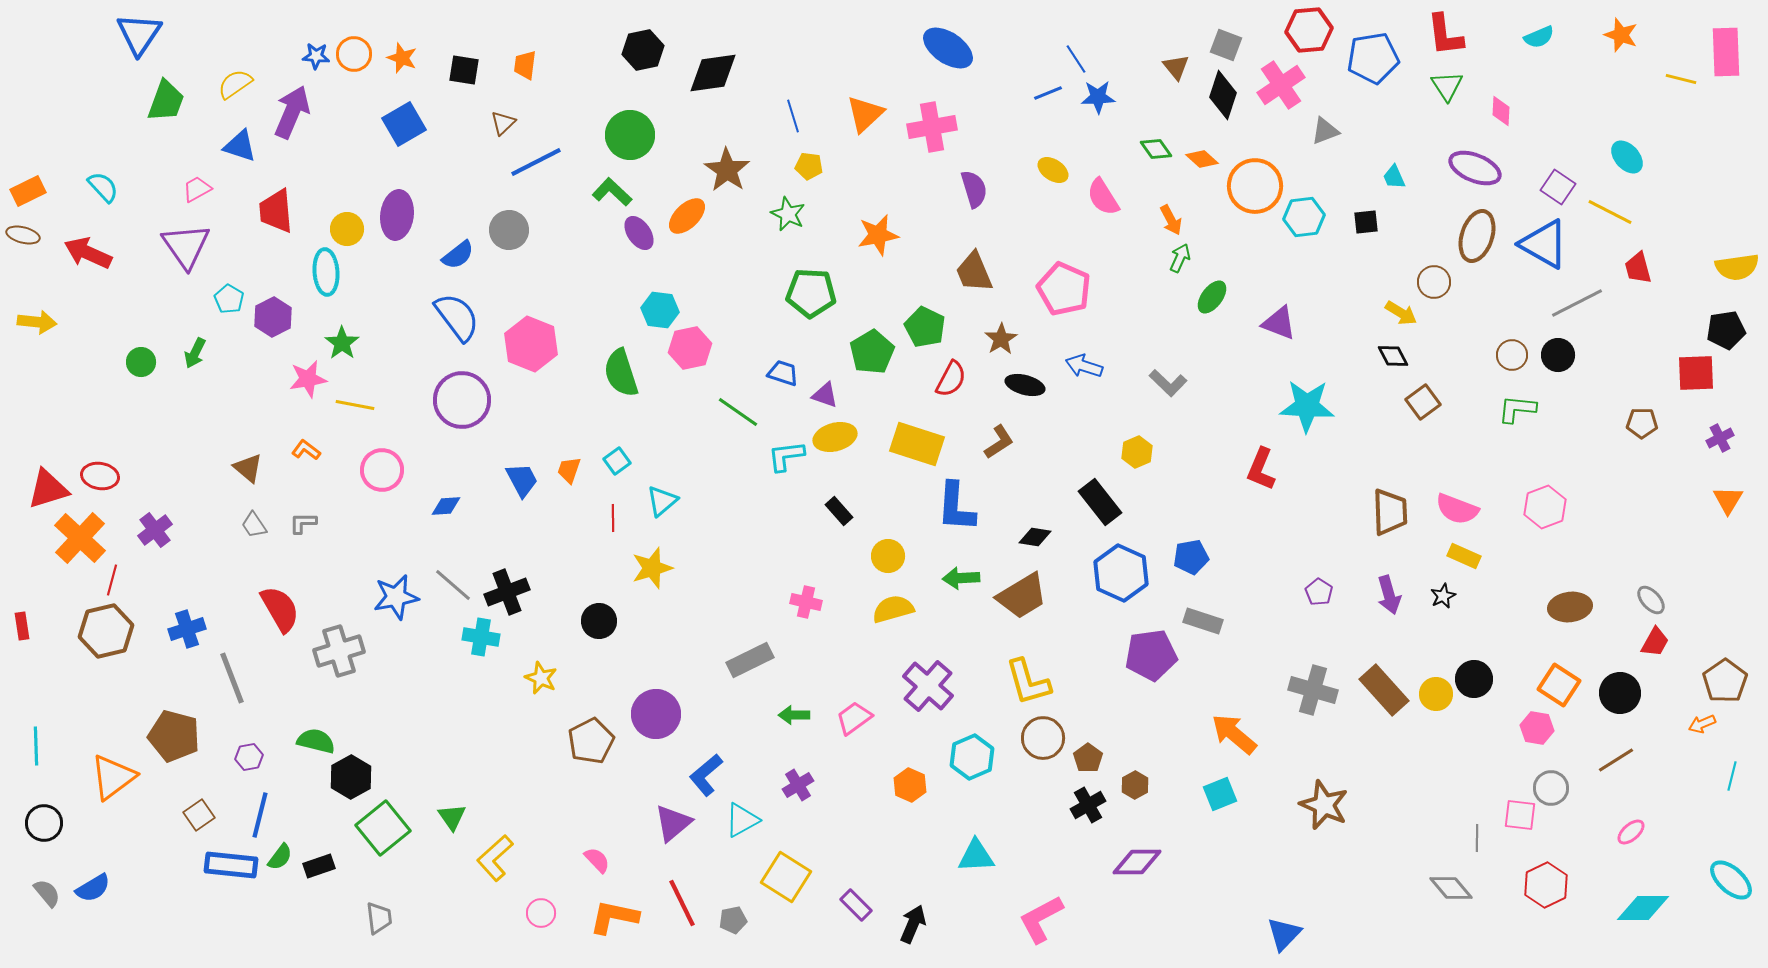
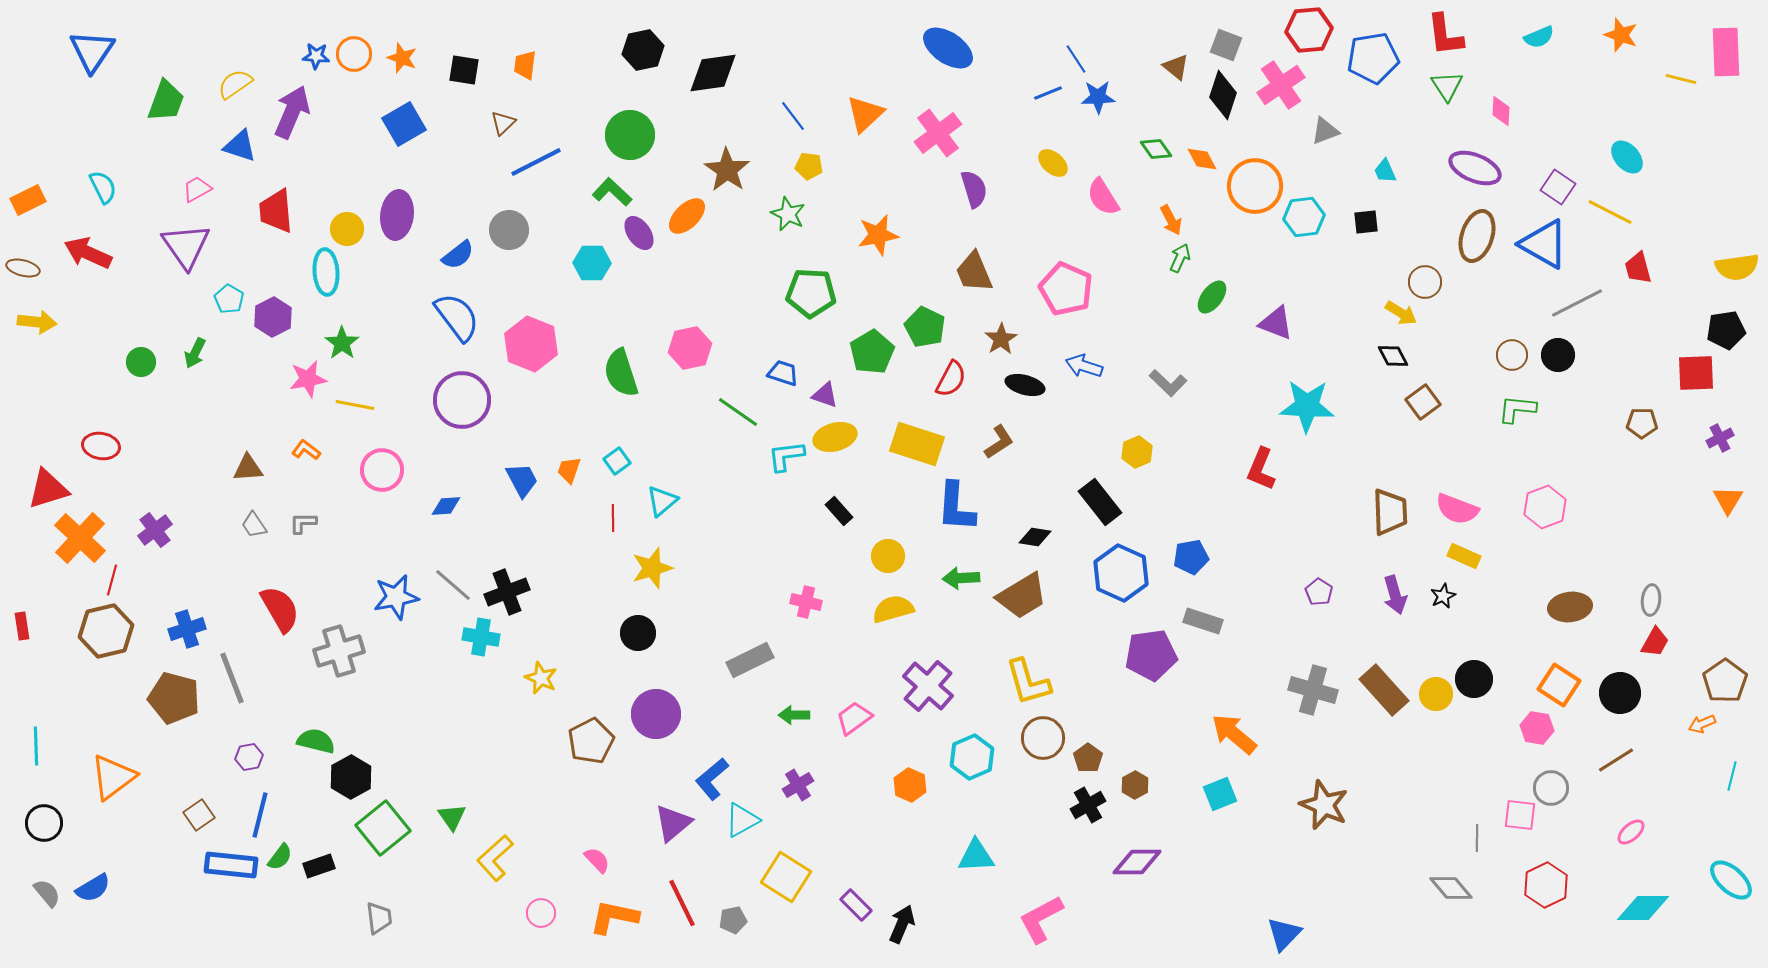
blue triangle at (139, 34): moved 47 px left, 17 px down
brown triangle at (1176, 67): rotated 12 degrees counterclockwise
blue line at (793, 116): rotated 20 degrees counterclockwise
pink cross at (932, 127): moved 6 px right, 6 px down; rotated 27 degrees counterclockwise
orange diamond at (1202, 159): rotated 20 degrees clockwise
yellow ellipse at (1053, 170): moved 7 px up; rotated 8 degrees clockwise
cyan trapezoid at (1394, 177): moved 9 px left, 6 px up
cyan semicircle at (103, 187): rotated 16 degrees clockwise
orange rectangle at (28, 191): moved 9 px down
brown ellipse at (23, 235): moved 33 px down
brown circle at (1434, 282): moved 9 px left
pink pentagon at (1064, 289): moved 2 px right
cyan hexagon at (660, 310): moved 68 px left, 47 px up; rotated 6 degrees counterclockwise
purple triangle at (1279, 323): moved 3 px left
brown triangle at (248, 468): rotated 44 degrees counterclockwise
red ellipse at (100, 476): moved 1 px right, 30 px up
purple arrow at (1389, 595): moved 6 px right
gray ellipse at (1651, 600): rotated 48 degrees clockwise
black circle at (599, 621): moved 39 px right, 12 px down
brown pentagon at (174, 736): moved 38 px up
blue L-shape at (706, 775): moved 6 px right, 4 px down
black arrow at (913, 924): moved 11 px left
